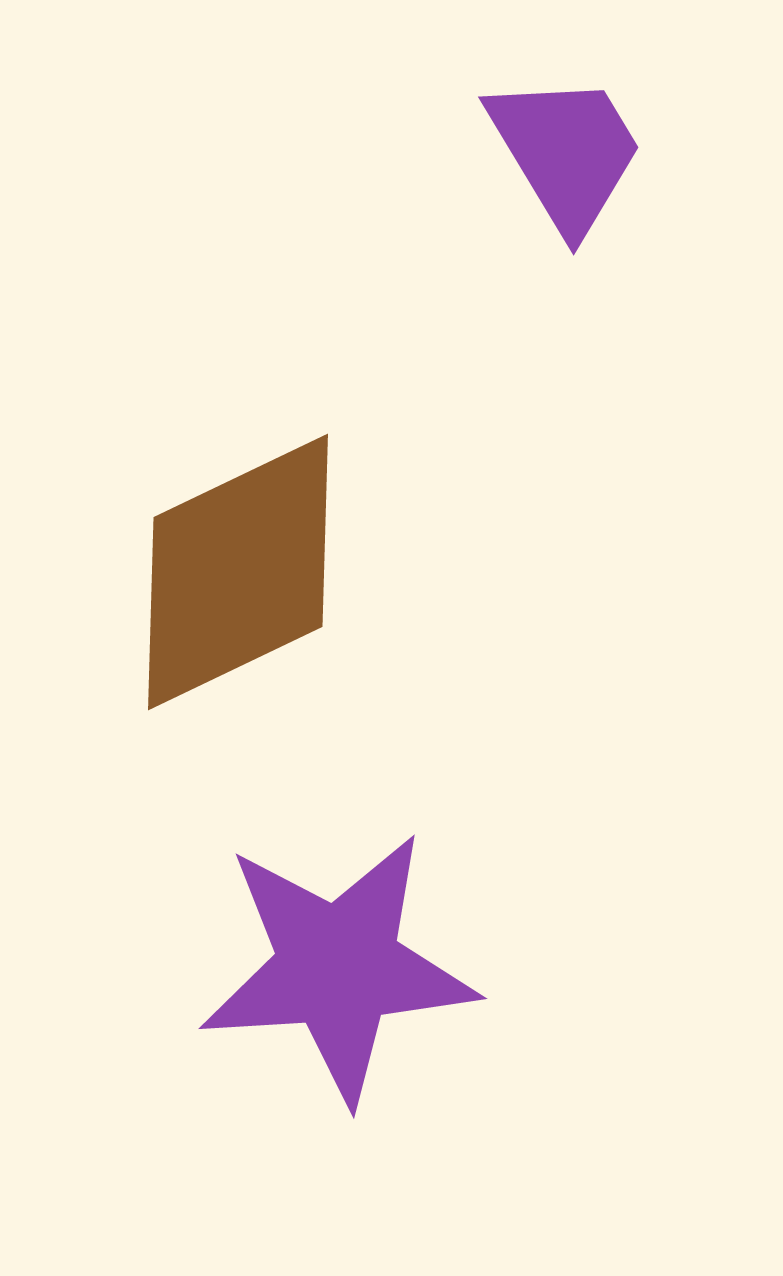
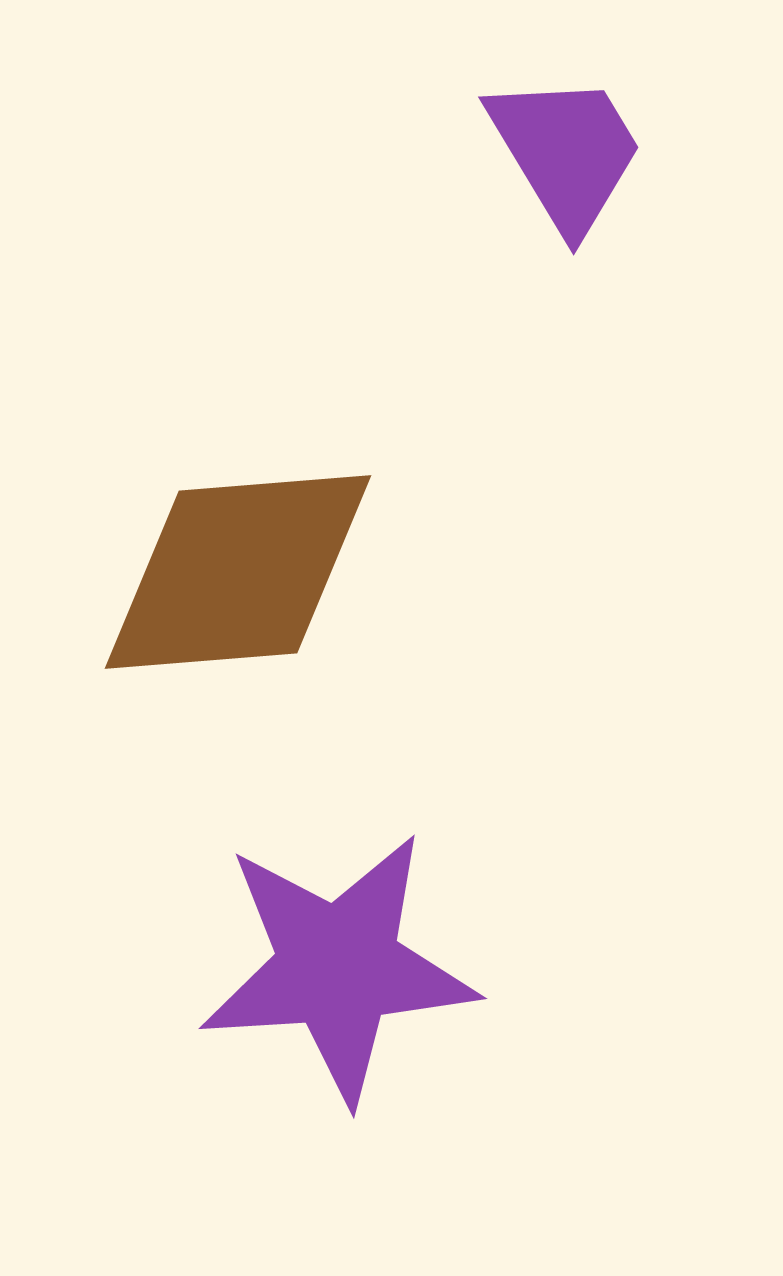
brown diamond: rotated 21 degrees clockwise
